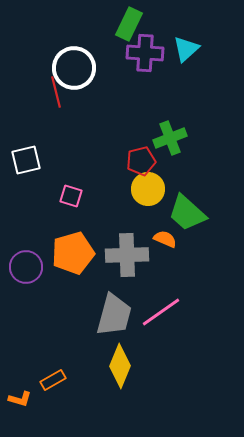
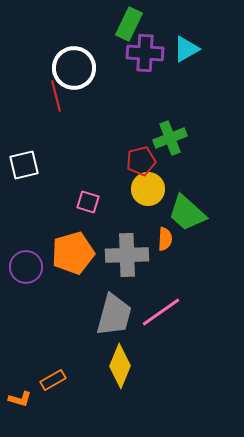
cyan triangle: rotated 12 degrees clockwise
red line: moved 4 px down
white square: moved 2 px left, 5 px down
pink square: moved 17 px right, 6 px down
orange semicircle: rotated 70 degrees clockwise
